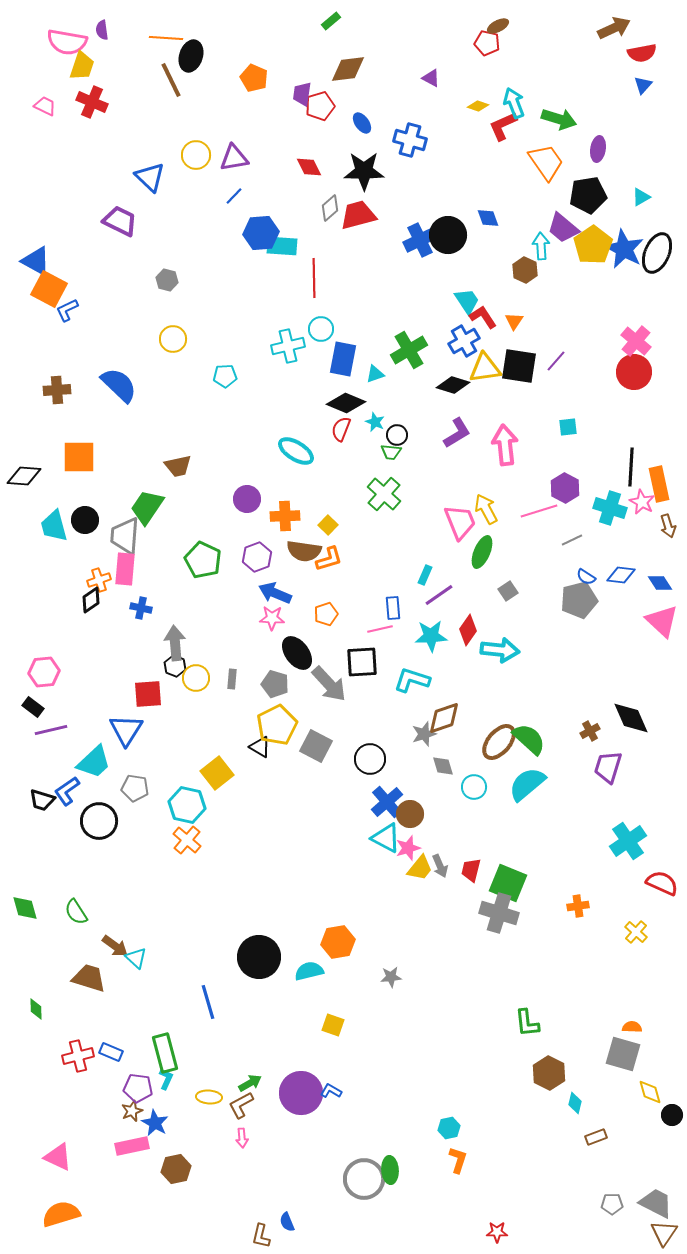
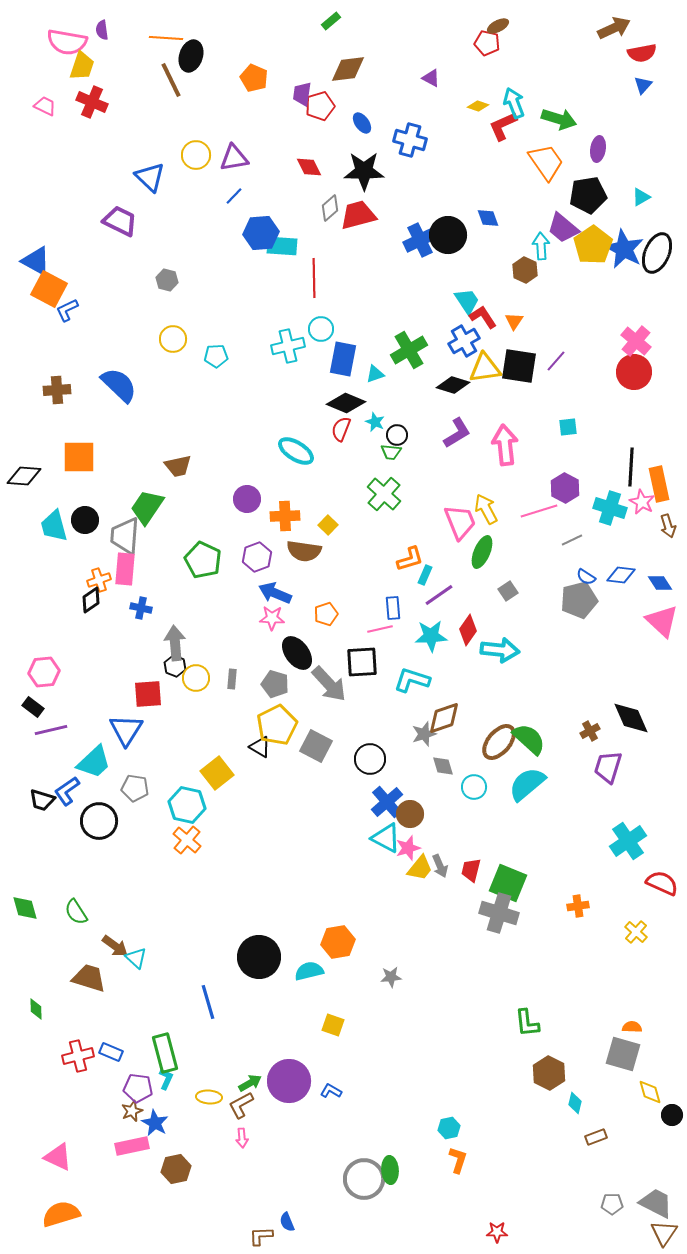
cyan pentagon at (225, 376): moved 9 px left, 20 px up
orange L-shape at (329, 559): moved 81 px right
purple circle at (301, 1093): moved 12 px left, 12 px up
brown L-shape at (261, 1236): rotated 75 degrees clockwise
